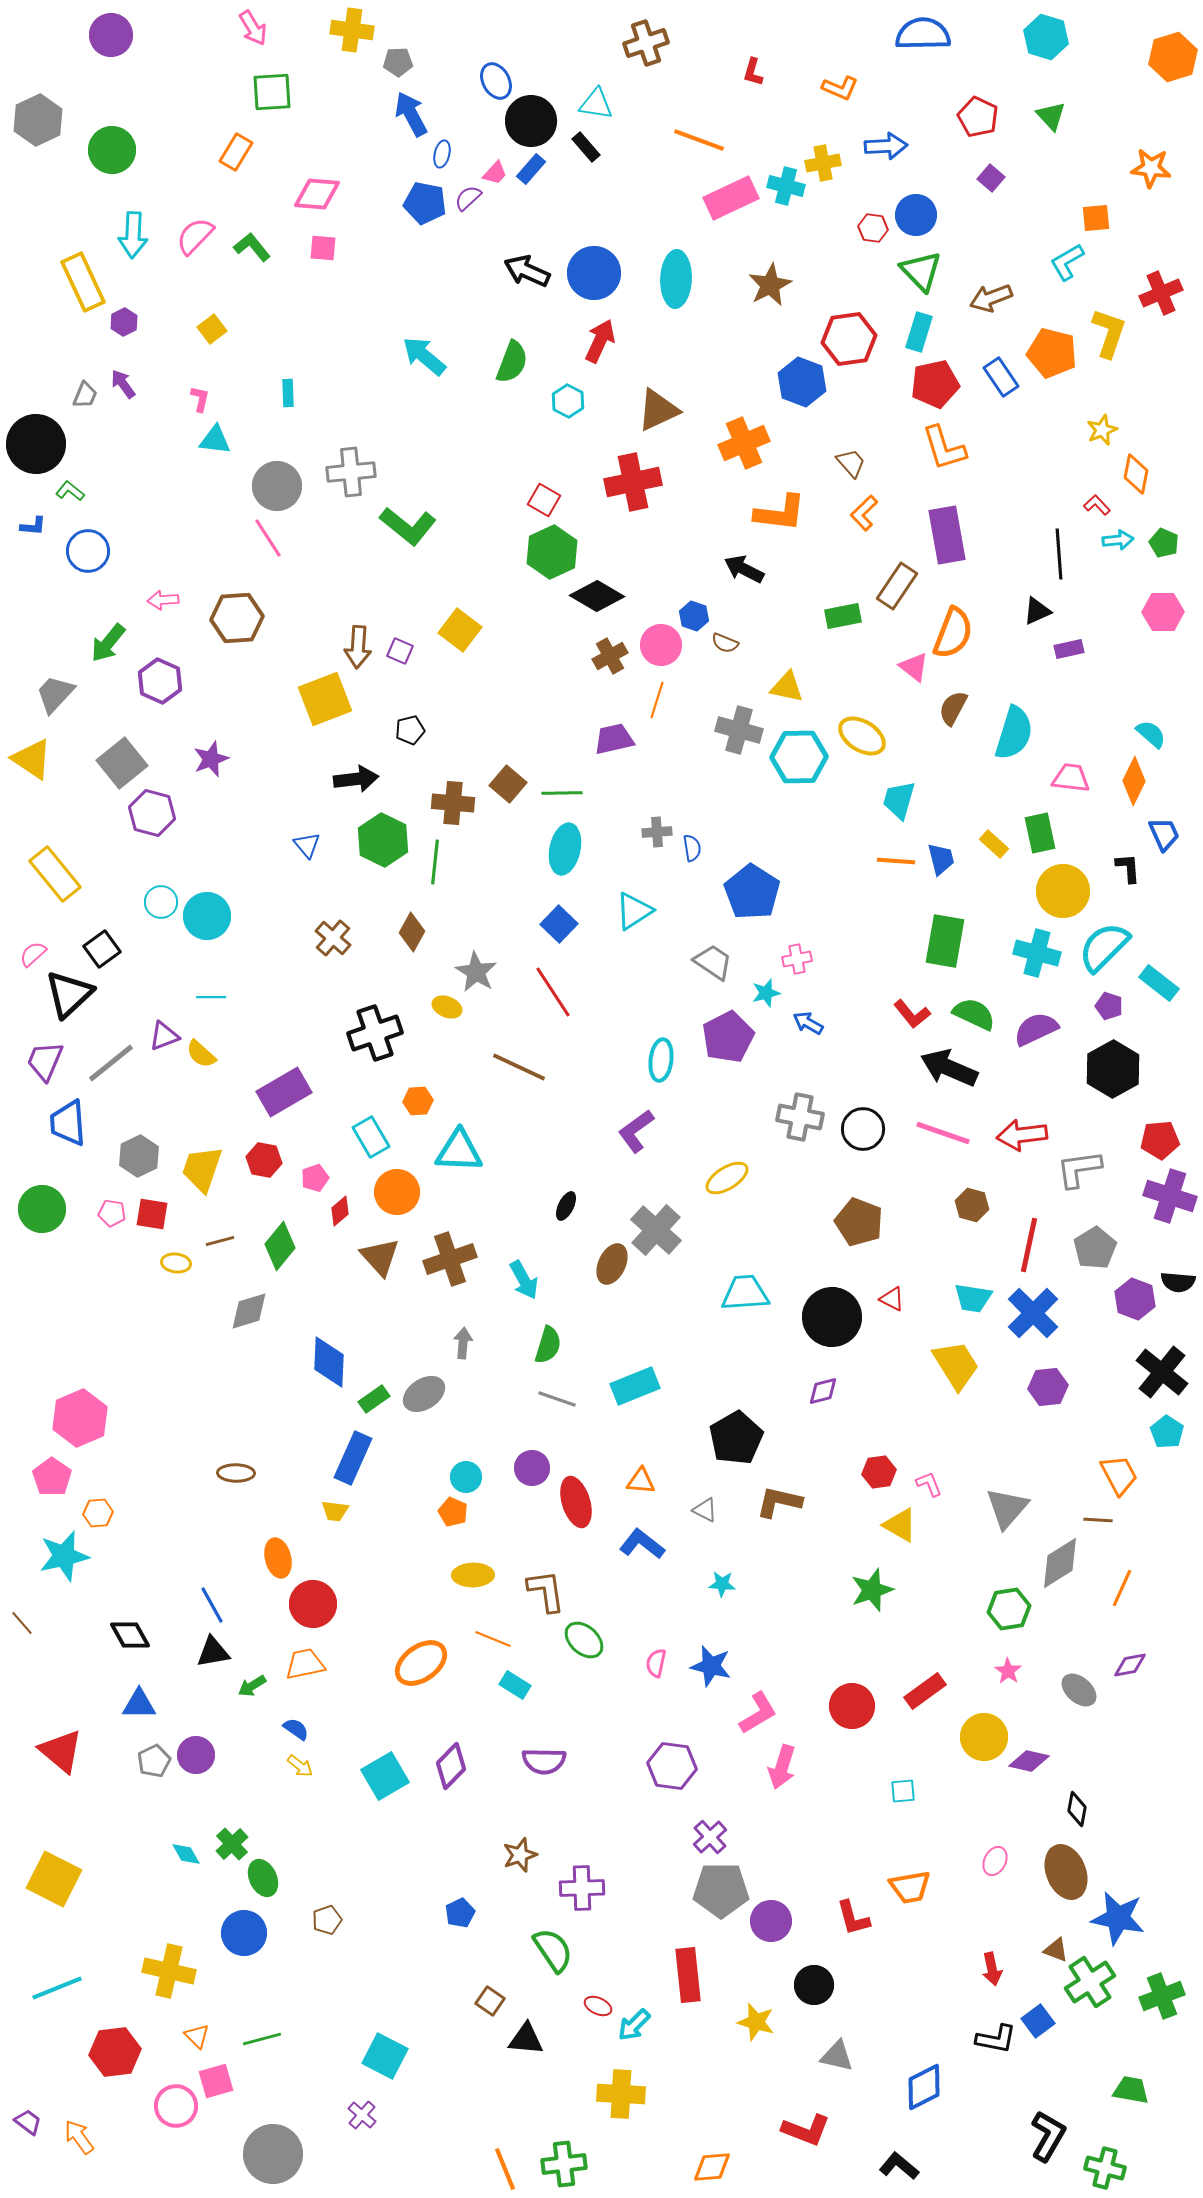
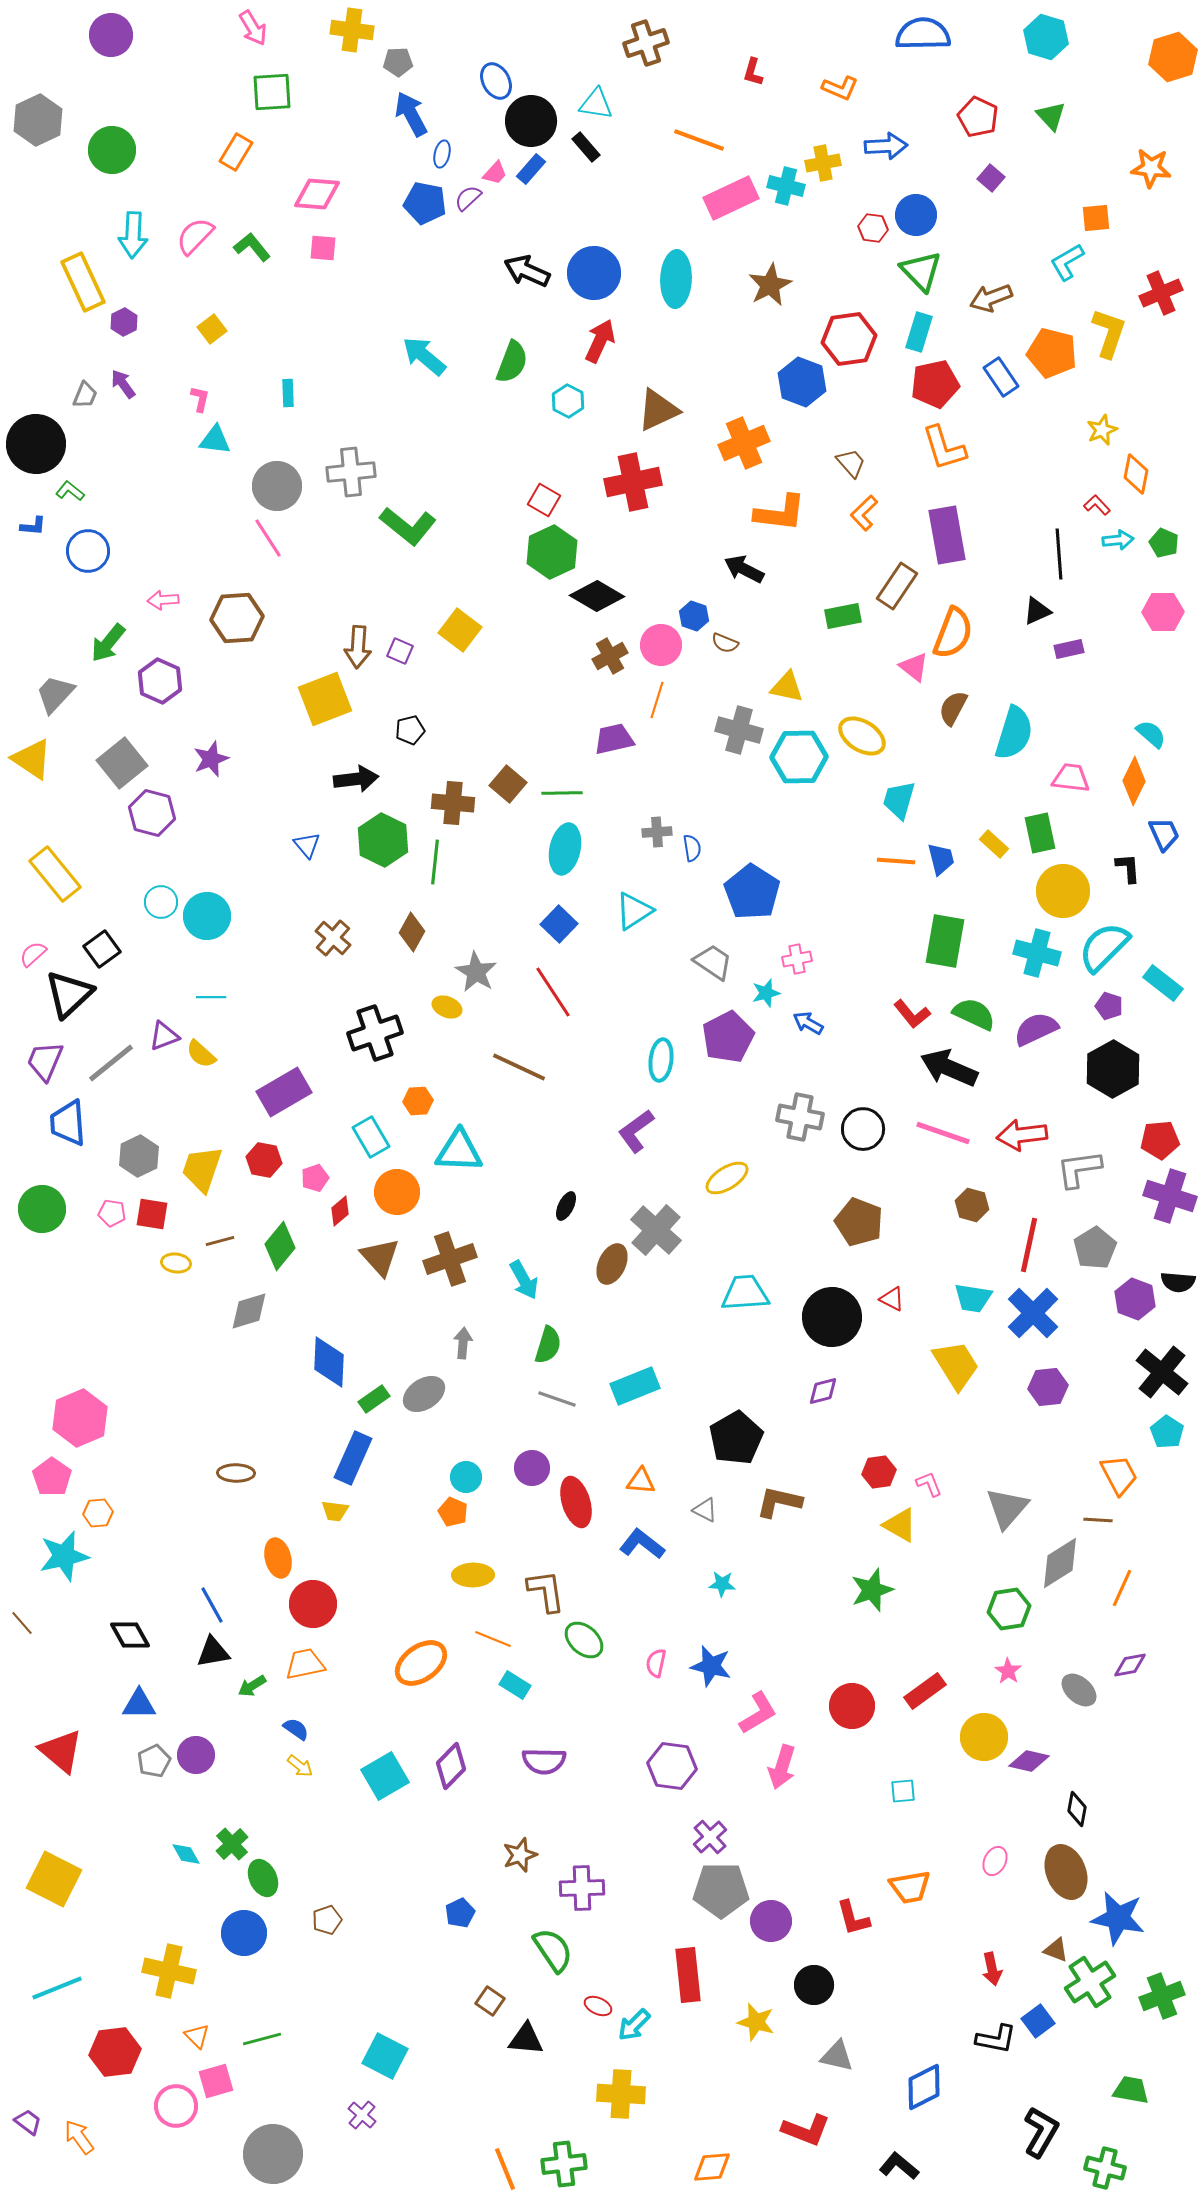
cyan rectangle at (1159, 983): moved 4 px right
black L-shape at (1048, 2136): moved 7 px left, 4 px up
